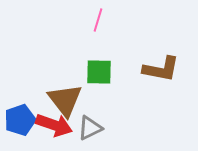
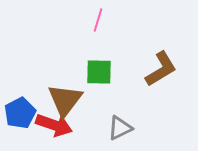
brown L-shape: rotated 42 degrees counterclockwise
brown triangle: rotated 15 degrees clockwise
blue pentagon: moved 7 px up; rotated 8 degrees counterclockwise
gray triangle: moved 30 px right
